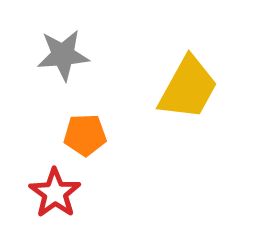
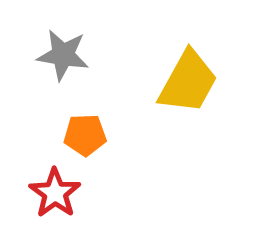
gray star: rotated 14 degrees clockwise
yellow trapezoid: moved 6 px up
